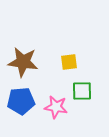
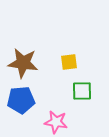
brown star: moved 1 px down
blue pentagon: moved 1 px up
pink star: moved 15 px down
